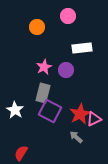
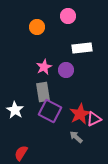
gray rectangle: moved 1 px up; rotated 24 degrees counterclockwise
